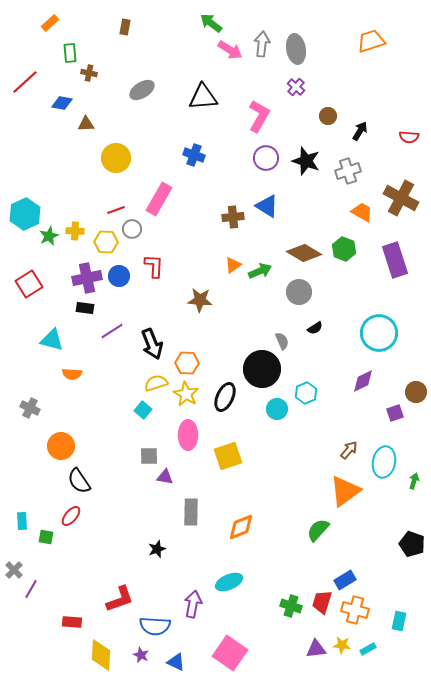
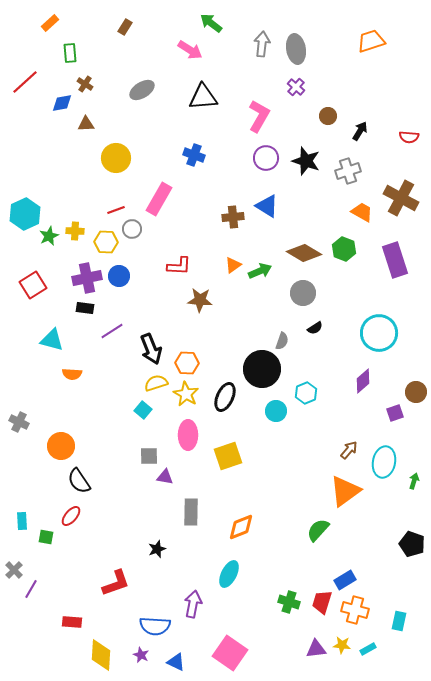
brown rectangle at (125, 27): rotated 21 degrees clockwise
pink arrow at (230, 50): moved 40 px left
brown cross at (89, 73): moved 4 px left, 11 px down; rotated 21 degrees clockwise
blue diamond at (62, 103): rotated 20 degrees counterclockwise
red L-shape at (154, 266): moved 25 px right; rotated 90 degrees clockwise
red square at (29, 284): moved 4 px right, 1 px down
gray circle at (299, 292): moved 4 px right, 1 px down
gray semicircle at (282, 341): rotated 42 degrees clockwise
black arrow at (152, 344): moved 1 px left, 5 px down
purple diamond at (363, 381): rotated 15 degrees counterclockwise
gray cross at (30, 408): moved 11 px left, 14 px down
cyan circle at (277, 409): moved 1 px left, 2 px down
cyan ellipse at (229, 582): moved 8 px up; rotated 40 degrees counterclockwise
red L-shape at (120, 599): moved 4 px left, 16 px up
green cross at (291, 606): moved 2 px left, 4 px up
